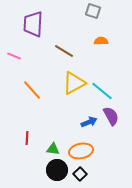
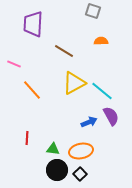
pink line: moved 8 px down
